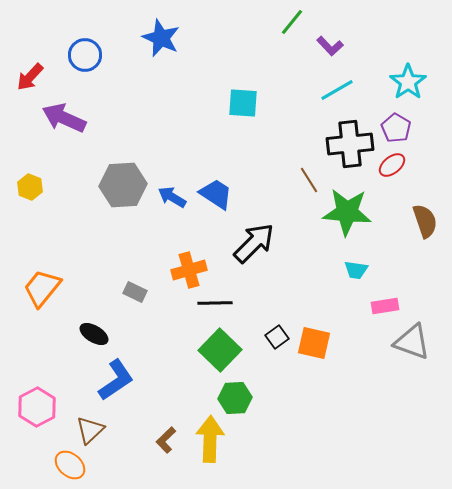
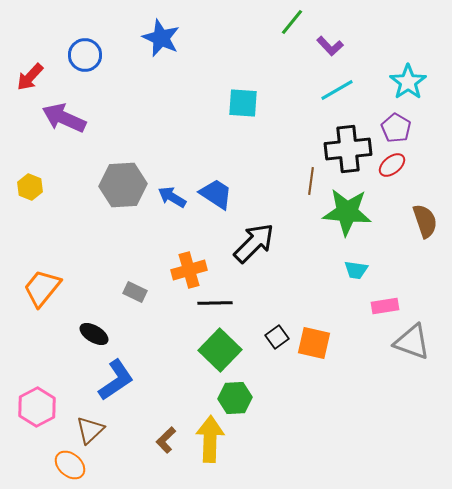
black cross: moved 2 px left, 5 px down
brown line: moved 2 px right, 1 px down; rotated 40 degrees clockwise
